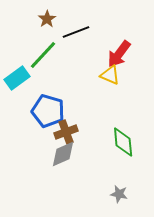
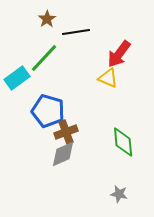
black line: rotated 12 degrees clockwise
green line: moved 1 px right, 3 px down
yellow triangle: moved 2 px left, 3 px down
